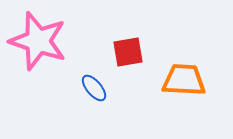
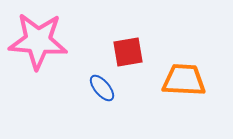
pink star: rotated 14 degrees counterclockwise
blue ellipse: moved 8 px right
